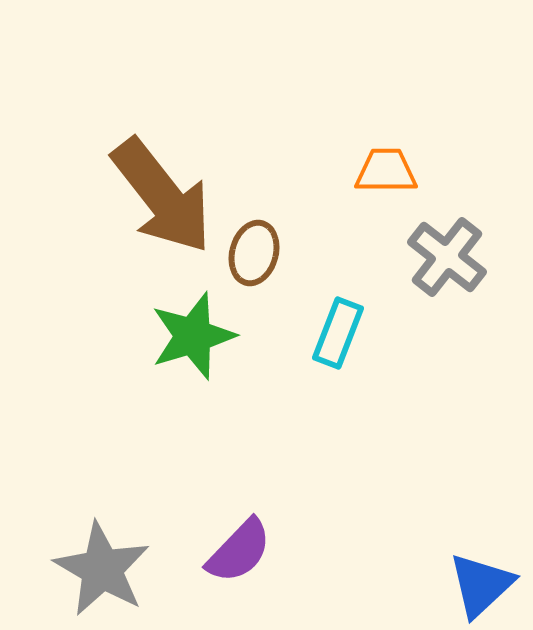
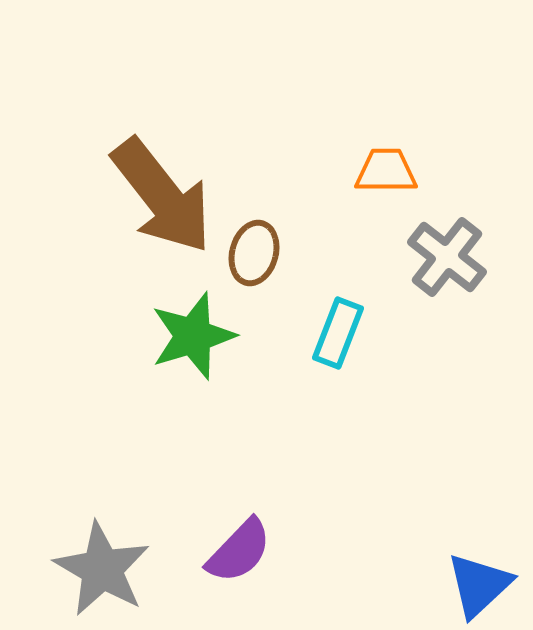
blue triangle: moved 2 px left
